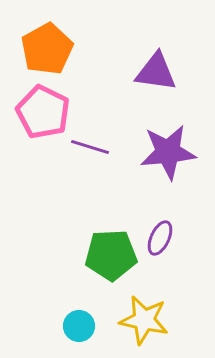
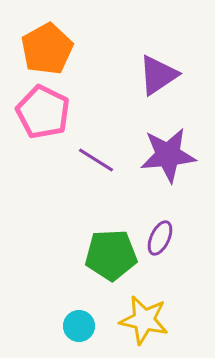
purple triangle: moved 2 px right, 3 px down; rotated 42 degrees counterclockwise
purple line: moved 6 px right, 13 px down; rotated 15 degrees clockwise
purple star: moved 3 px down
